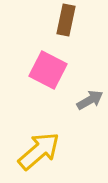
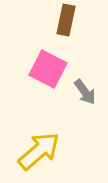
pink square: moved 1 px up
gray arrow: moved 5 px left, 8 px up; rotated 84 degrees clockwise
